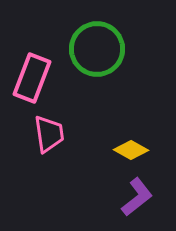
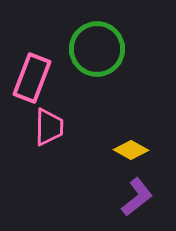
pink trapezoid: moved 7 px up; rotated 9 degrees clockwise
